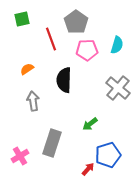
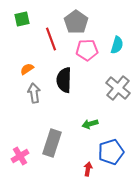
gray arrow: moved 1 px right, 8 px up
green arrow: rotated 21 degrees clockwise
blue pentagon: moved 3 px right, 3 px up
red arrow: rotated 32 degrees counterclockwise
